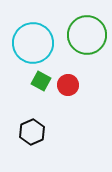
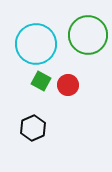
green circle: moved 1 px right
cyan circle: moved 3 px right, 1 px down
black hexagon: moved 1 px right, 4 px up
